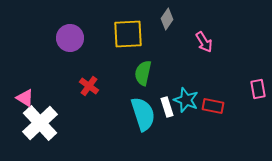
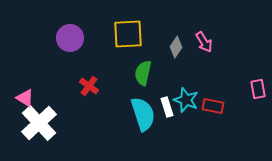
gray diamond: moved 9 px right, 28 px down
white cross: moved 1 px left
